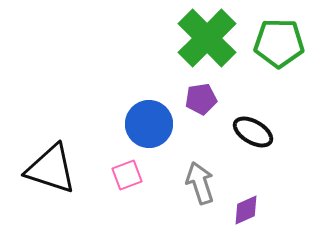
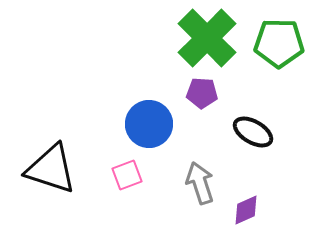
purple pentagon: moved 1 px right, 6 px up; rotated 12 degrees clockwise
